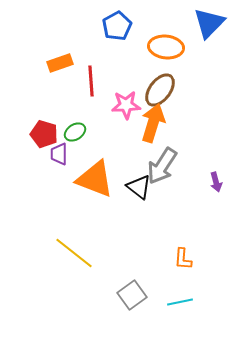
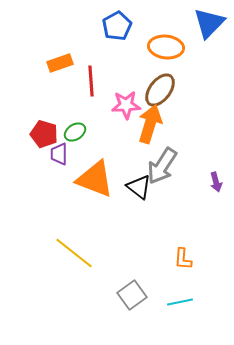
orange arrow: moved 3 px left, 1 px down
